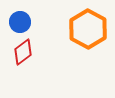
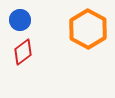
blue circle: moved 2 px up
